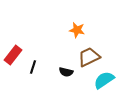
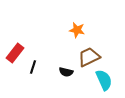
red rectangle: moved 2 px right, 2 px up
cyan semicircle: rotated 100 degrees clockwise
